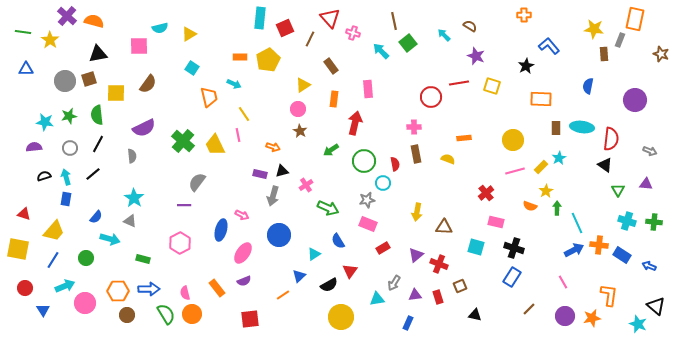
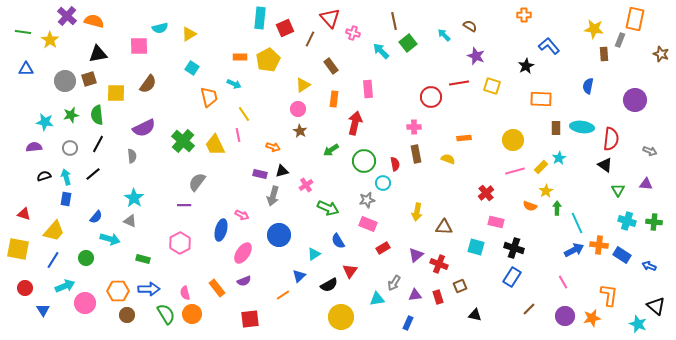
green star at (69, 116): moved 2 px right, 1 px up
